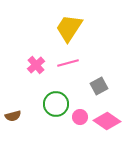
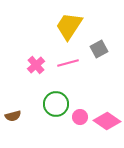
yellow trapezoid: moved 2 px up
gray square: moved 37 px up
